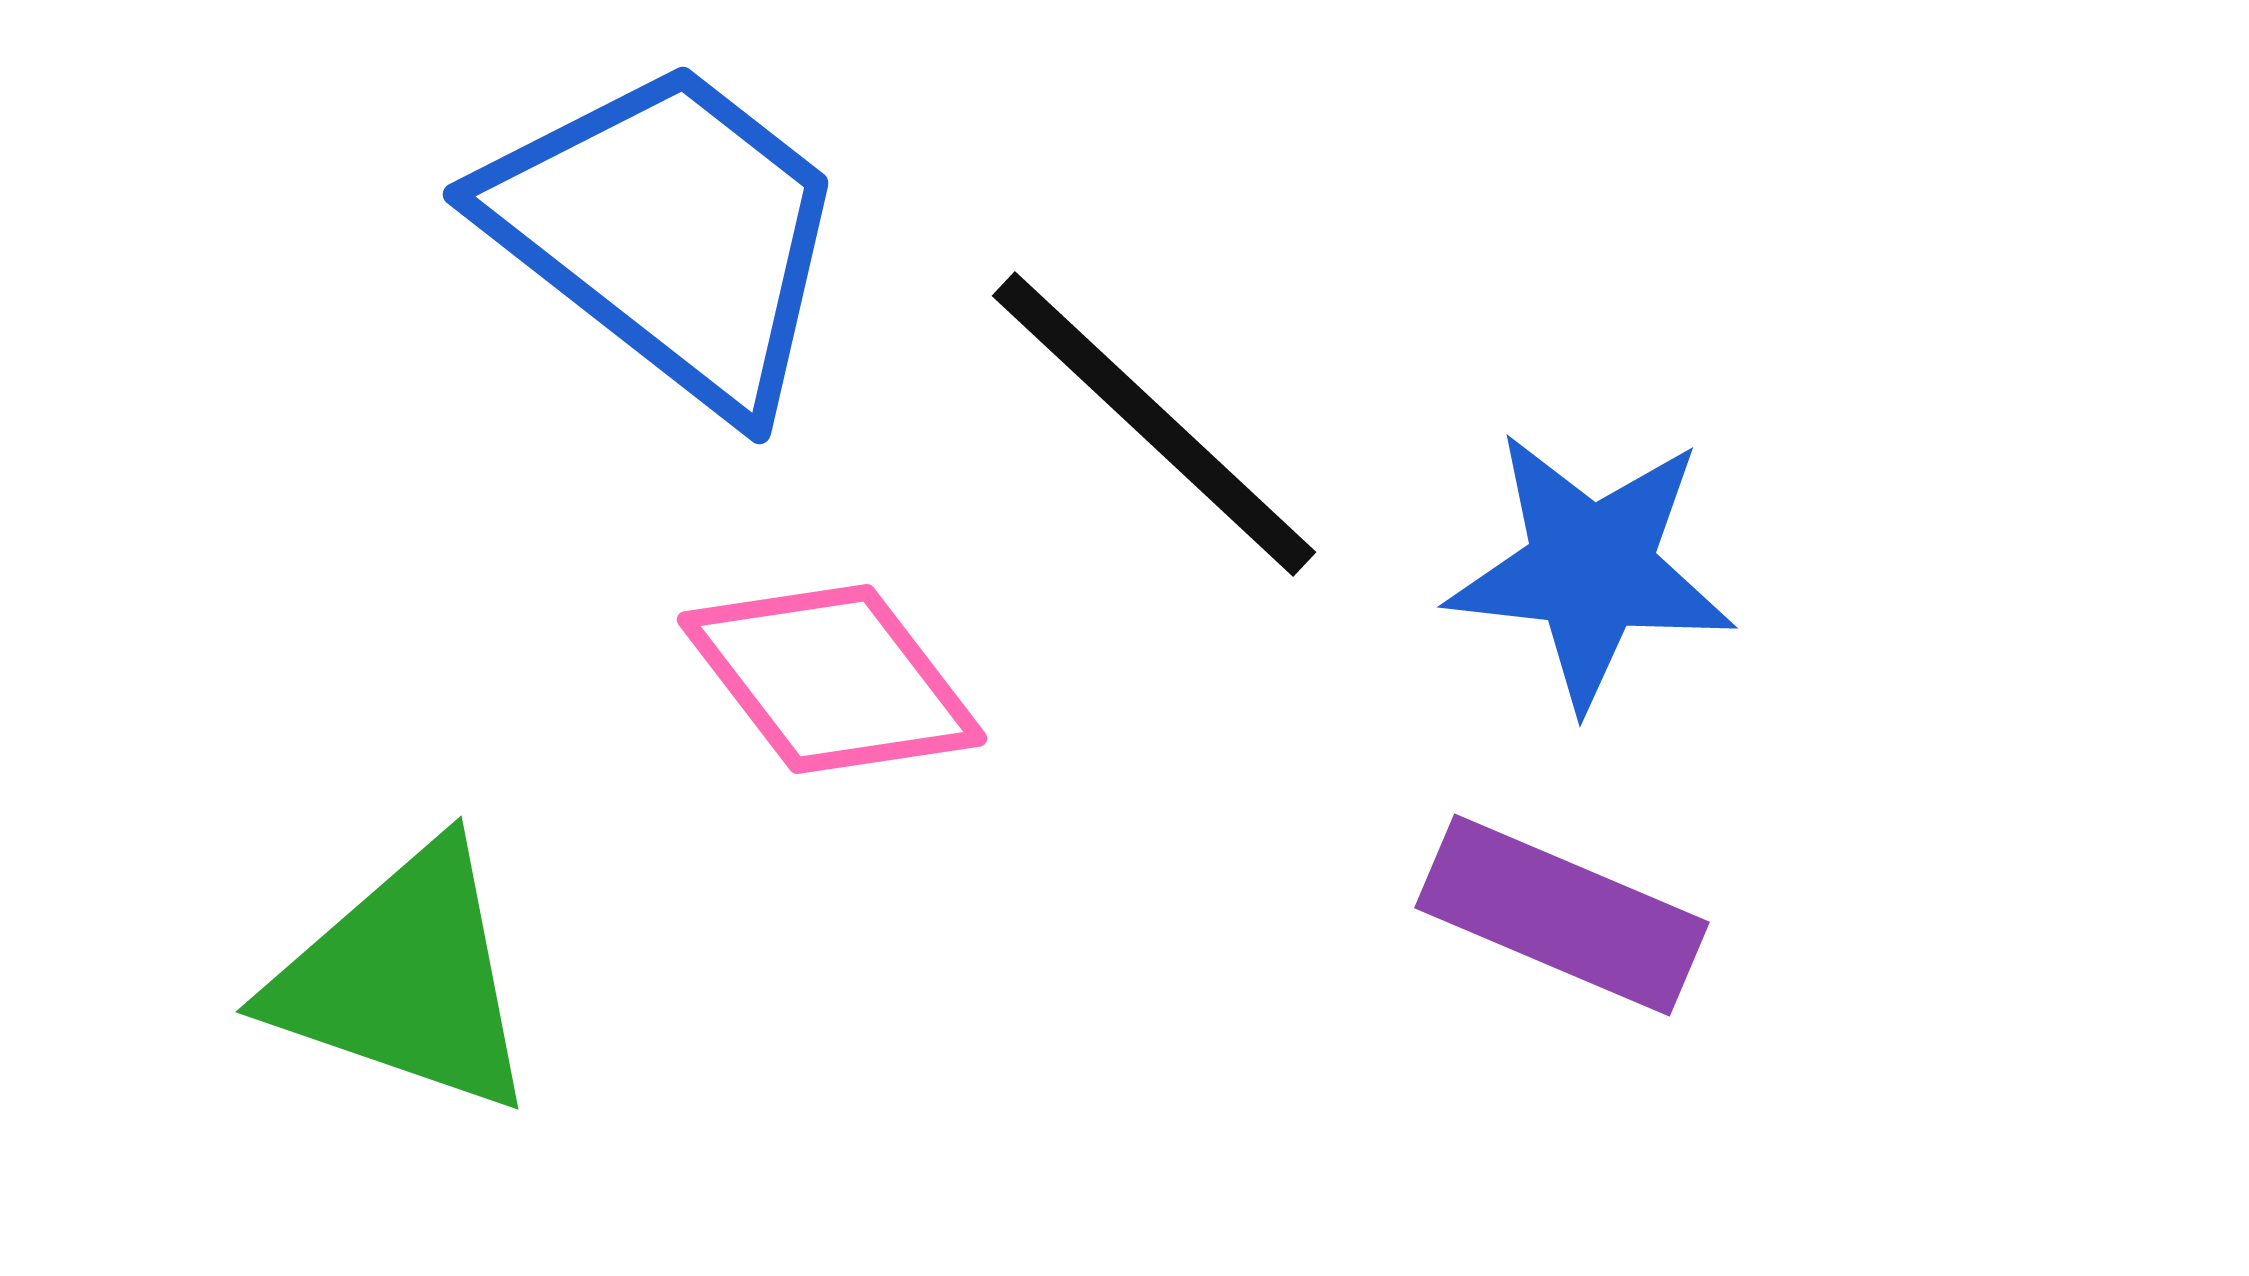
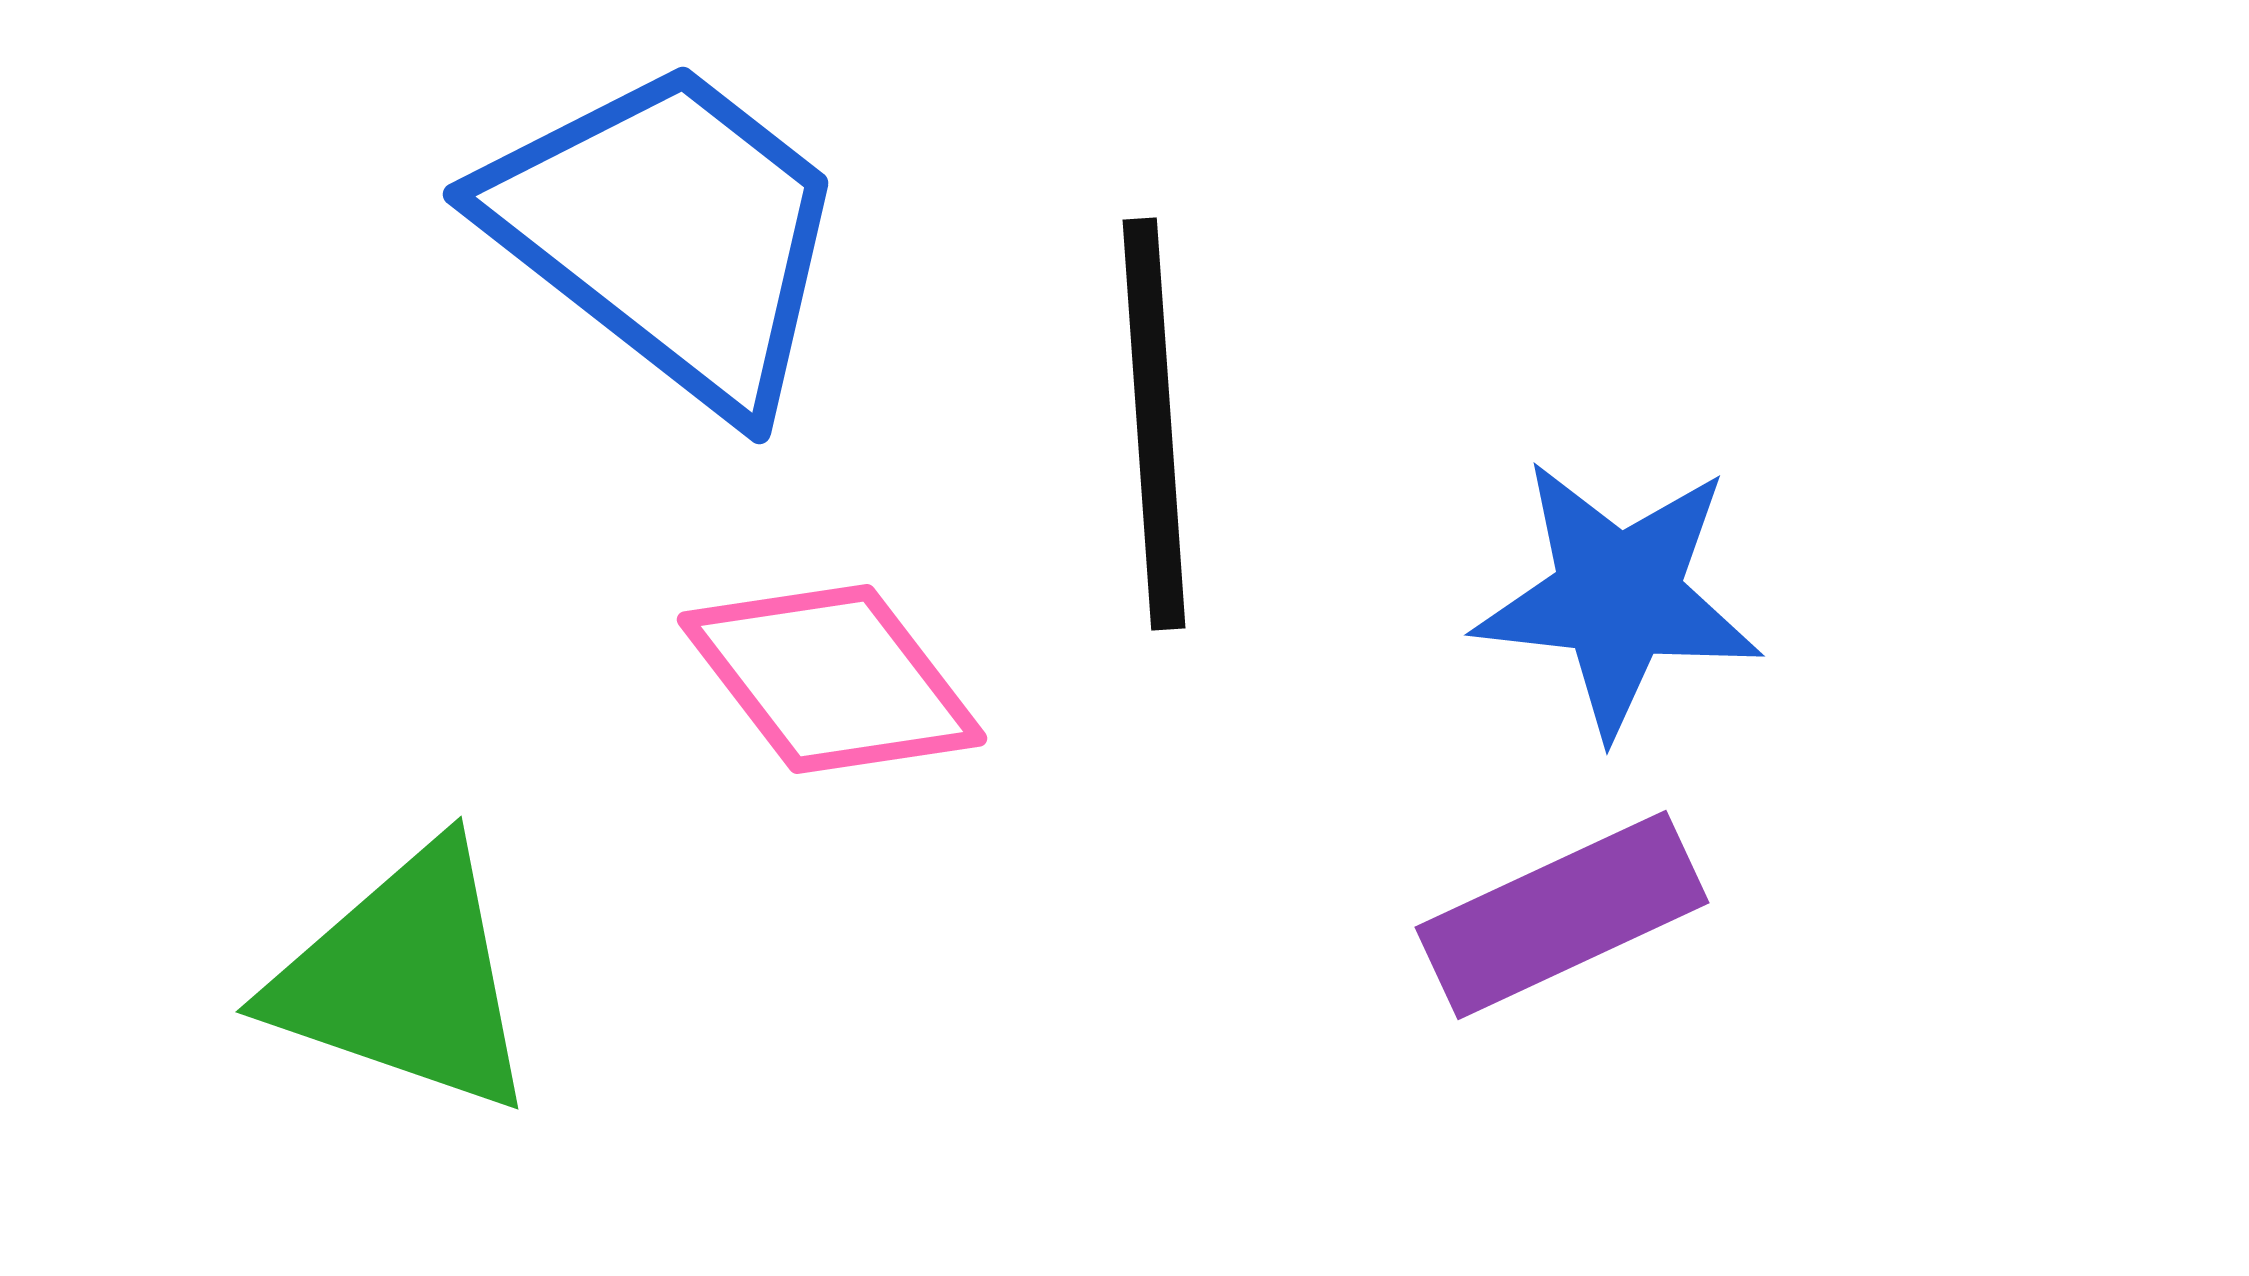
black line: rotated 43 degrees clockwise
blue star: moved 27 px right, 28 px down
purple rectangle: rotated 48 degrees counterclockwise
